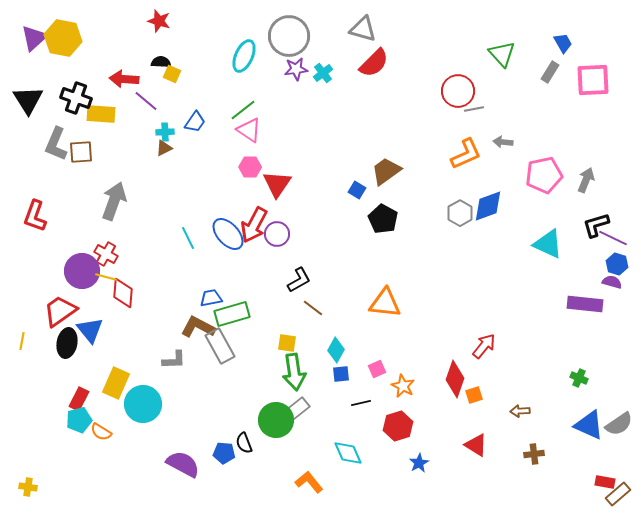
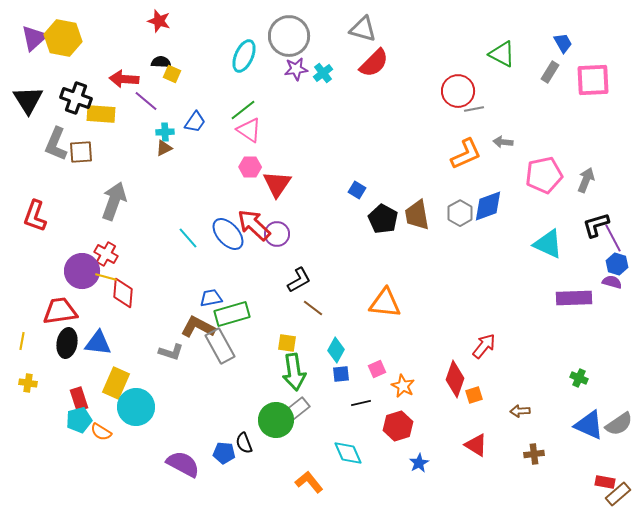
green triangle at (502, 54): rotated 20 degrees counterclockwise
brown trapezoid at (386, 171): moved 31 px right, 44 px down; rotated 64 degrees counterclockwise
red arrow at (254, 225): rotated 105 degrees clockwise
cyan line at (188, 238): rotated 15 degrees counterclockwise
purple line at (613, 238): rotated 36 degrees clockwise
purple rectangle at (585, 304): moved 11 px left, 6 px up; rotated 8 degrees counterclockwise
red trapezoid at (60, 311): rotated 27 degrees clockwise
blue triangle at (90, 330): moved 8 px right, 13 px down; rotated 44 degrees counterclockwise
gray L-shape at (174, 360): moved 3 px left, 8 px up; rotated 20 degrees clockwise
red rectangle at (79, 399): rotated 45 degrees counterclockwise
cyan circle at (143, 404): moved 7 px left, 3 px down
yellow cross at (28, 487): moved 104 px up
